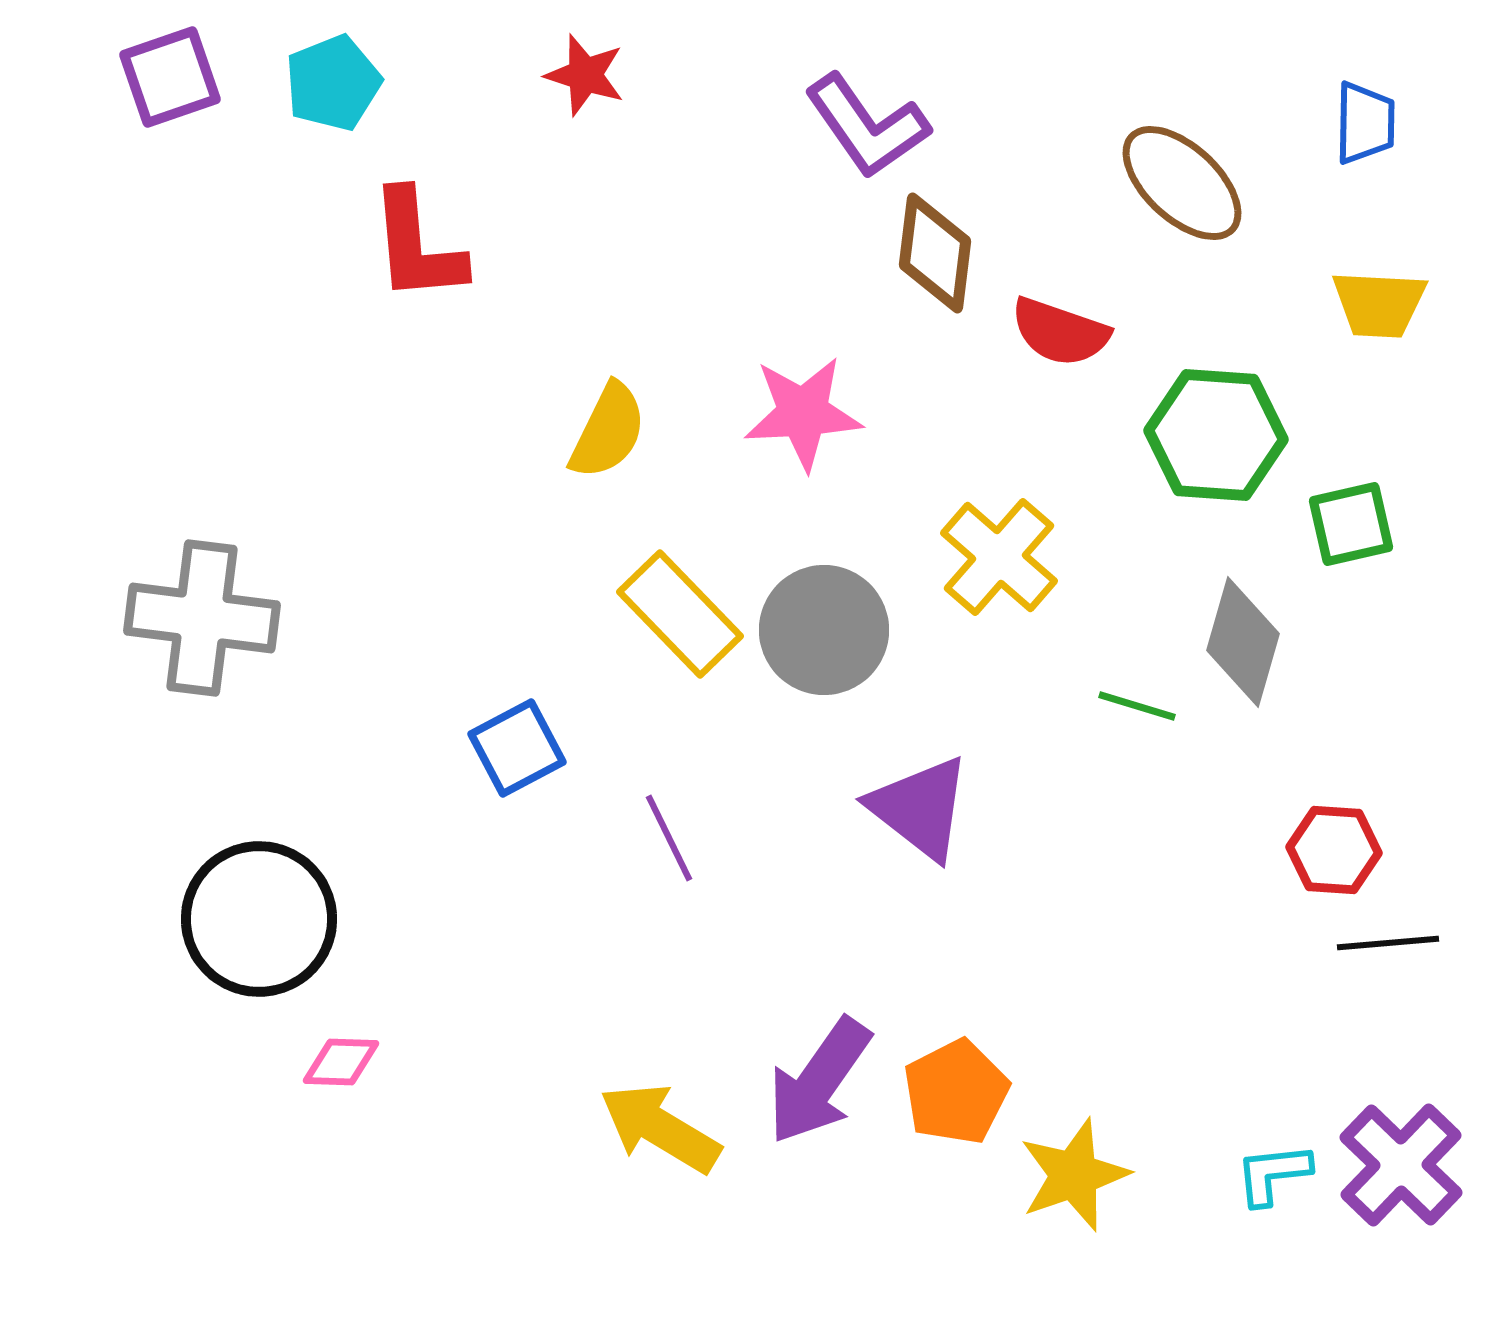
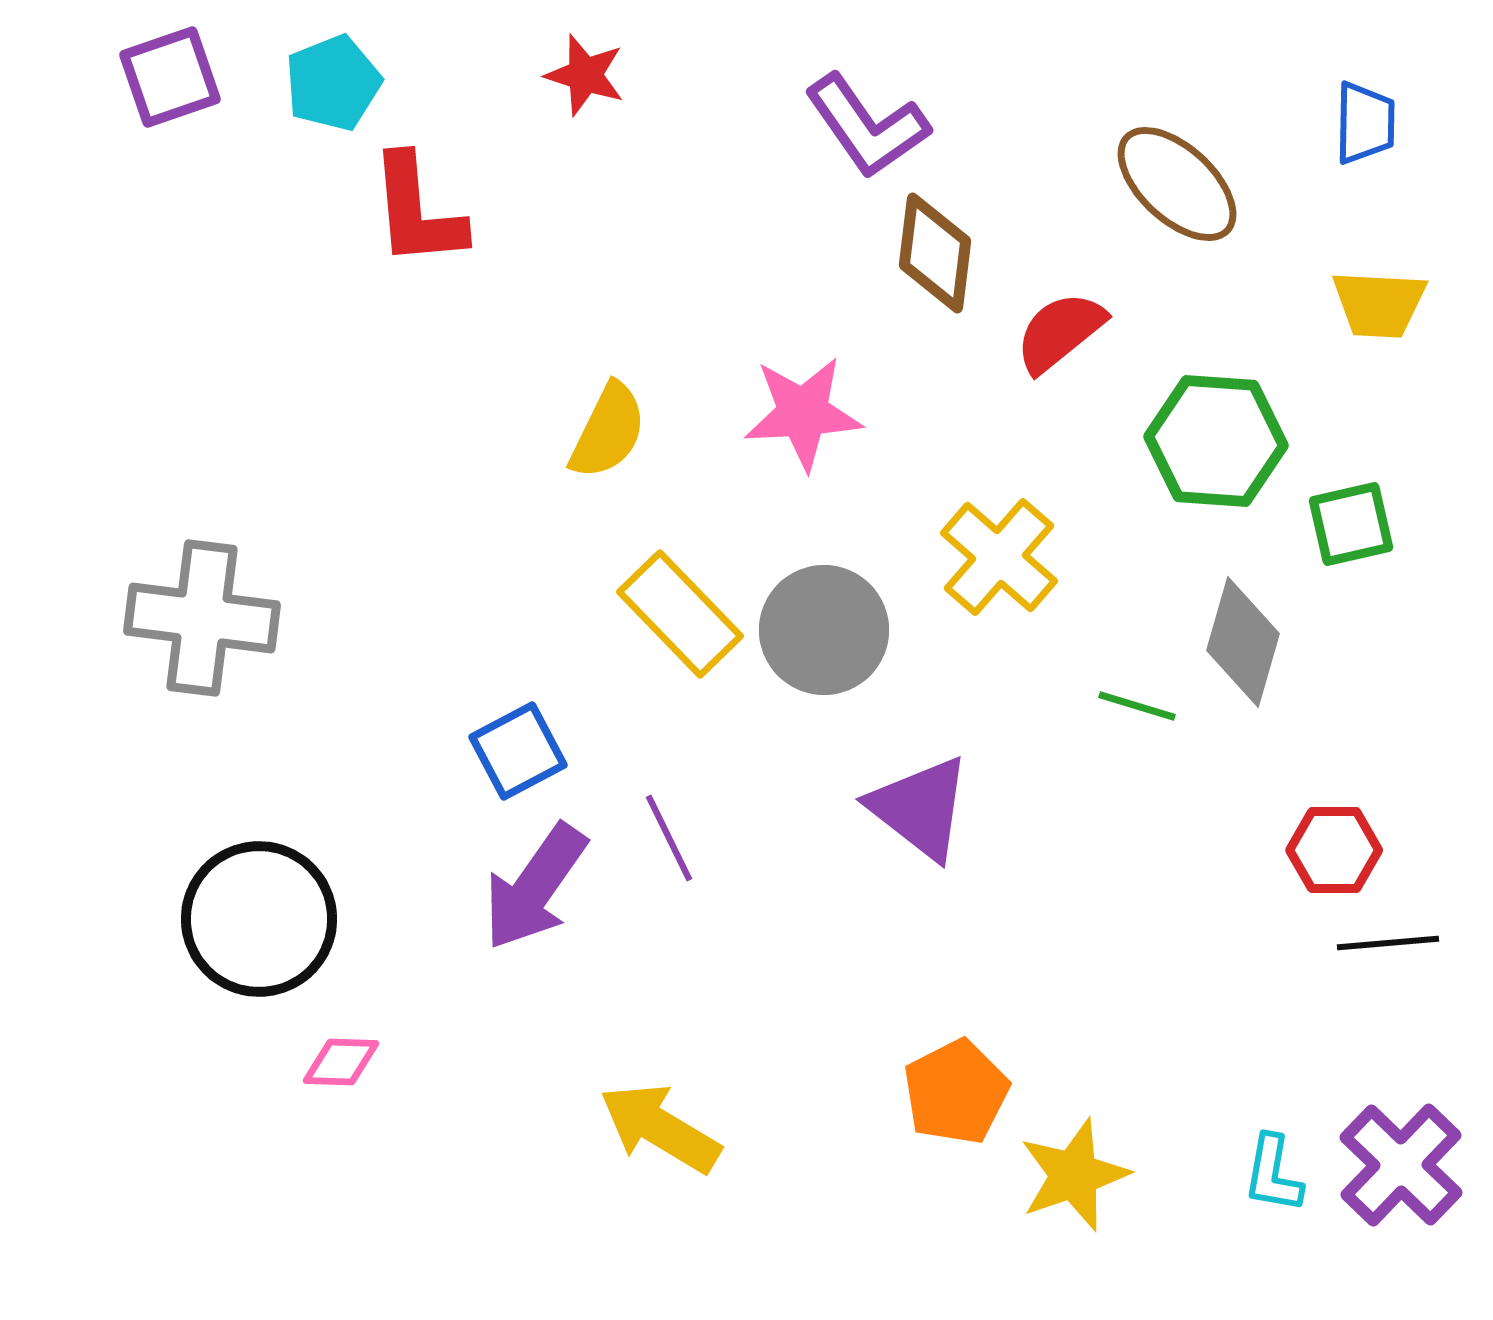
brown ellipse: moved 5 px left, 1 px down
red L-shape: moved 35 px up
red semicircle: rotated 122 degrees clockwise
green hexagon: moved 6 px down
blue square: moved 1 px right, 3 px down
red hexagon: rotated 4 degrees counterclockwise
purple arrow: moved 284 px left, 194 px up
cyan L-shape: rotated 74 degrees counterclockwise
